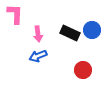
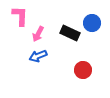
pink L-shape: moved 5 px right, 2 px down
blue circle: moved 7 px up
pink arrow: rotated 35 degrees clockwise
